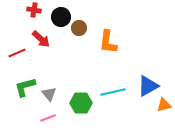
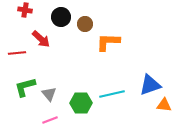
red cross: moved 9 px left
brown circle: moved 6 px right, 4 px up
orange L-shape: rotated 85 degrees clockwise
red line: rotated 18 degrees clockwise
blue triangle: moved 2 px right, 1 px up; rotated 10 degrees clockwise
cyan line: moved 1 px left, 2 px down
orange triangle: rotated 21 degrees clockwise
pink line: moved 2 px right, 2 px down
